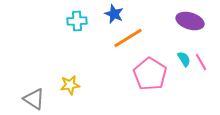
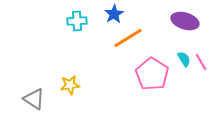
blue star: rotated 18 degrees clockwise
purple ellipse: moved 5 px left
pink pentagon: moved 2 px right
